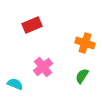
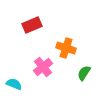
orange cross: moved 19 px left, 5 px down
green semicircle: moved 2 px right, 3 px up
cyan semicircle: moved 1 px left
